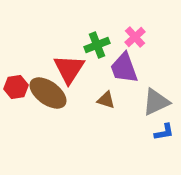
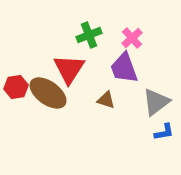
pink cross: moved 3 px left, 1 px down
green cross: moved 8 px left, 10 px up
gray triangle: rotated 12 degrees counterclockwise
